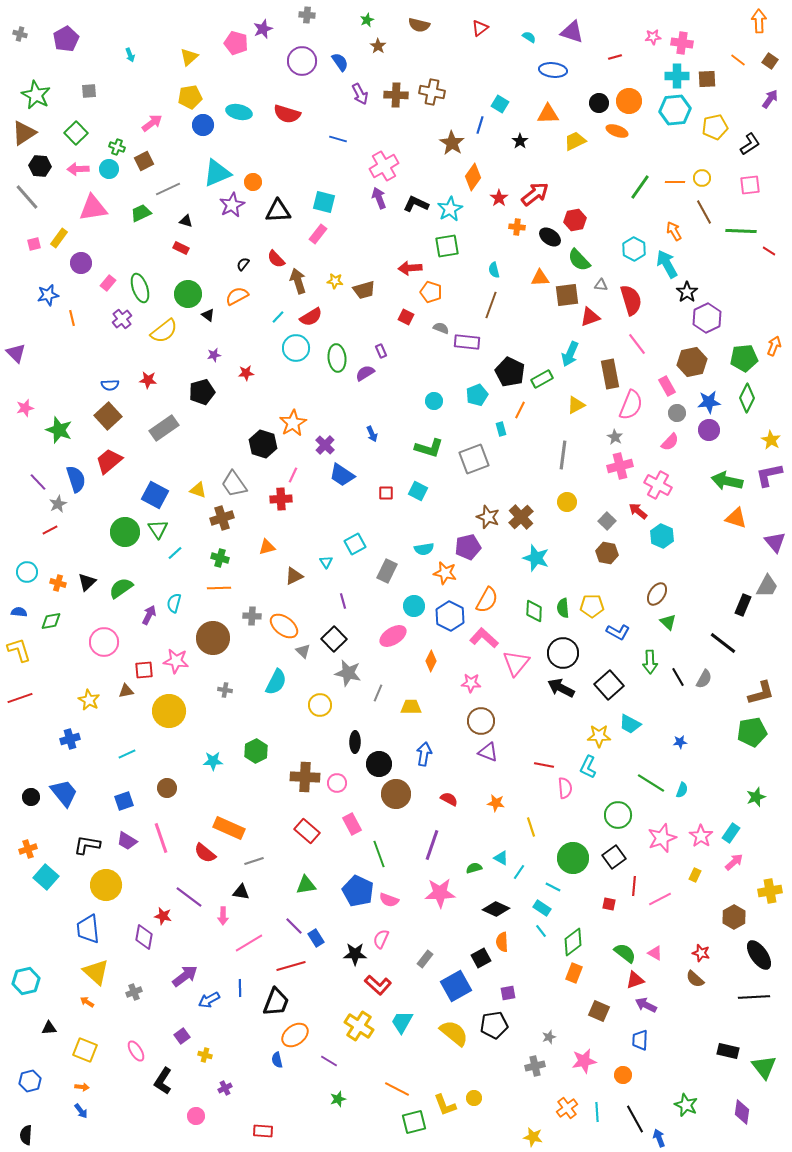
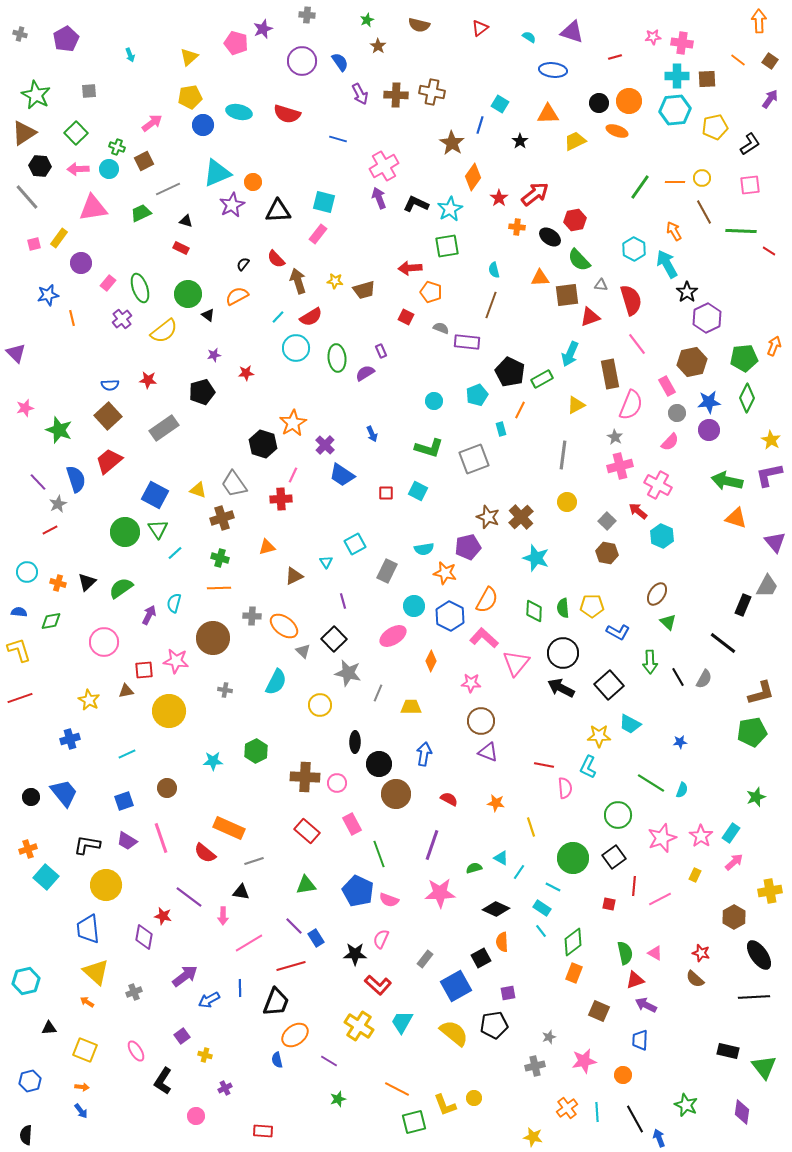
green semicircle at (625, 953): rotated 40 degrees clockwise
